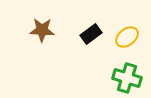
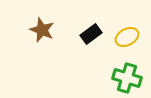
brown star: rotated 20 degrees clockwise
yellow ellipse: rotated 10 degrees clockwise
